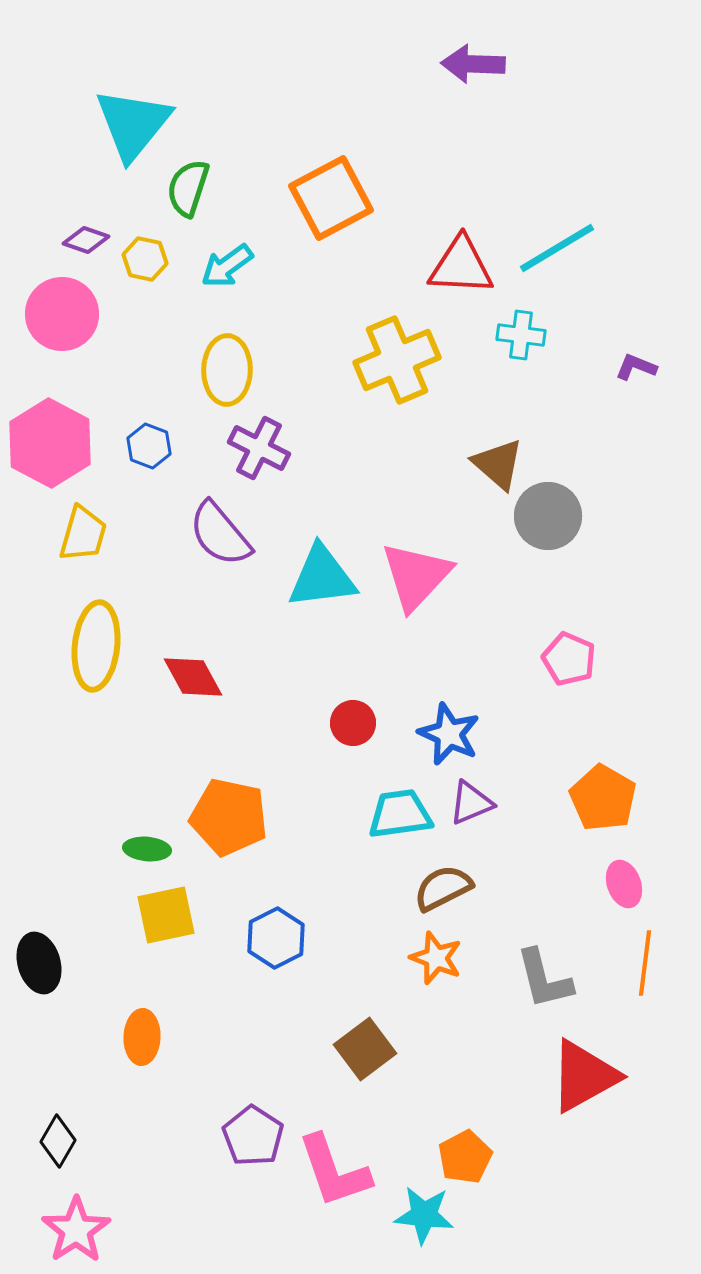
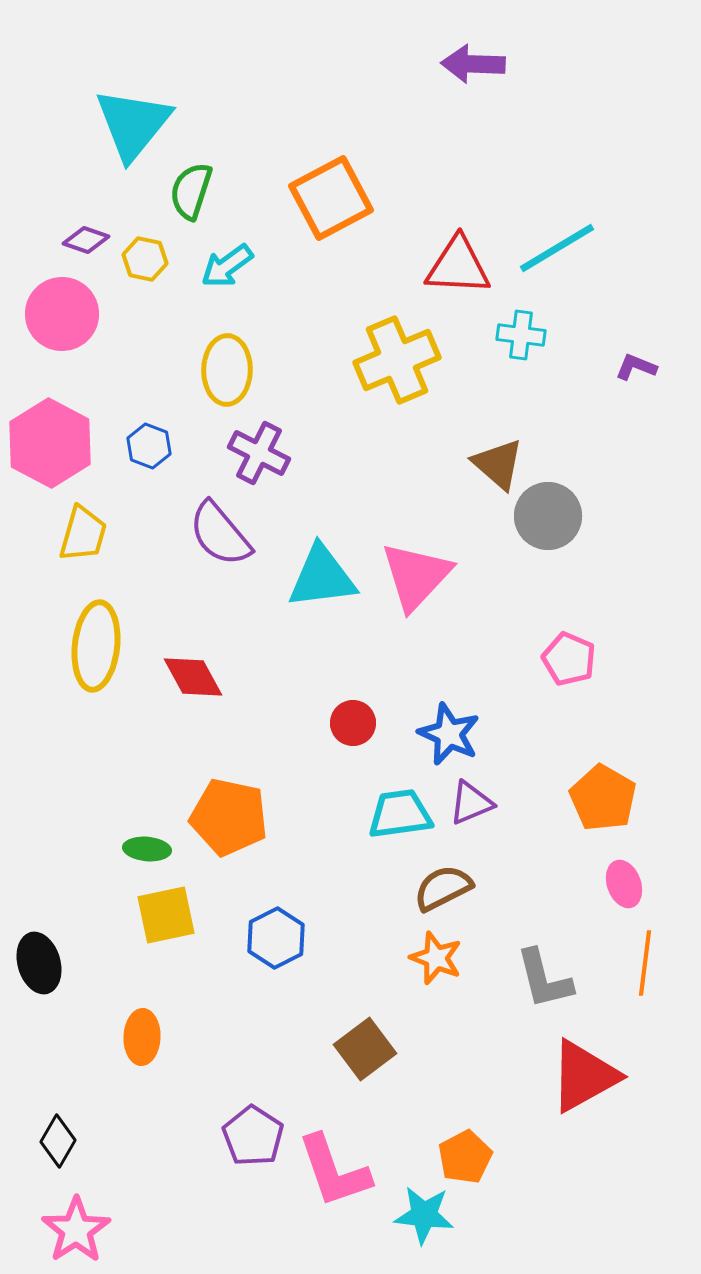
green semicircle at (188, 188): moved 3 px right, 3 px down
red triangle at (461, 266): moved 3 px left
purple cross at (259, 448): moved 5 px down
